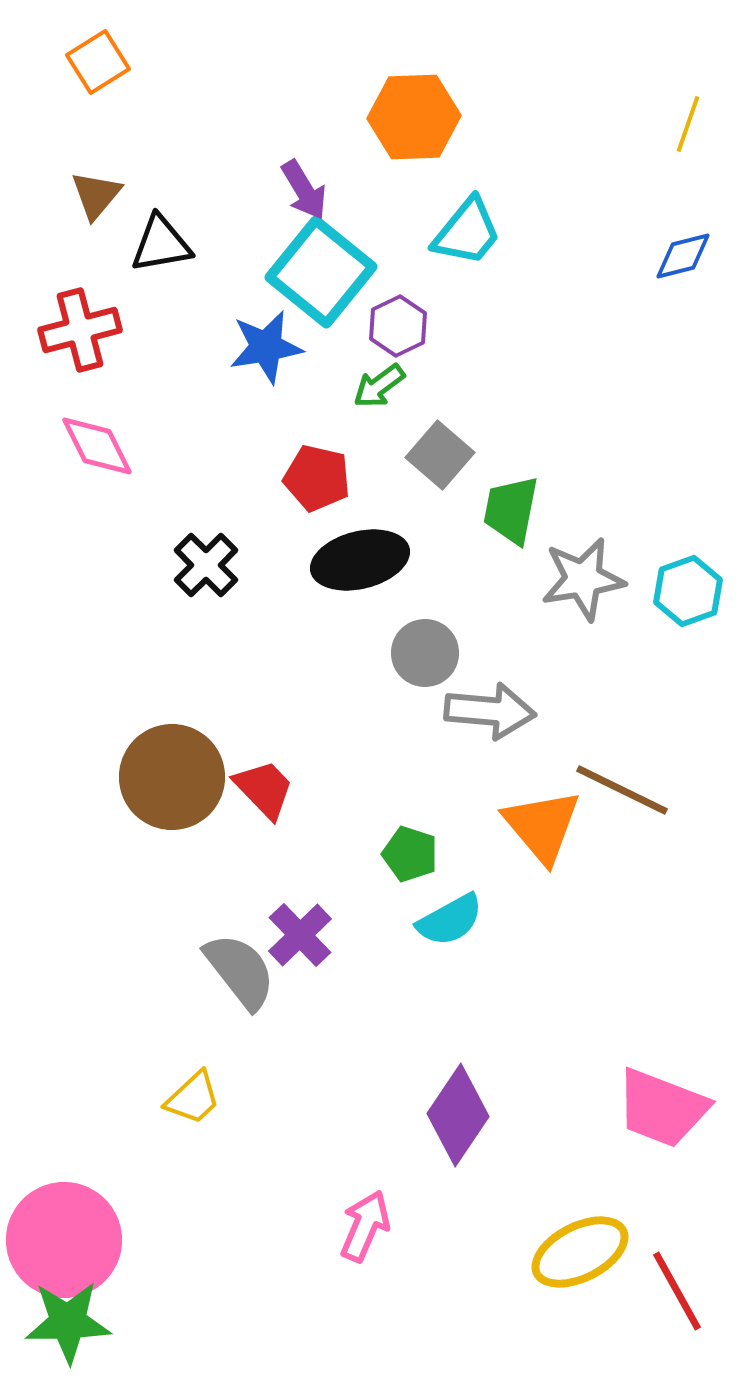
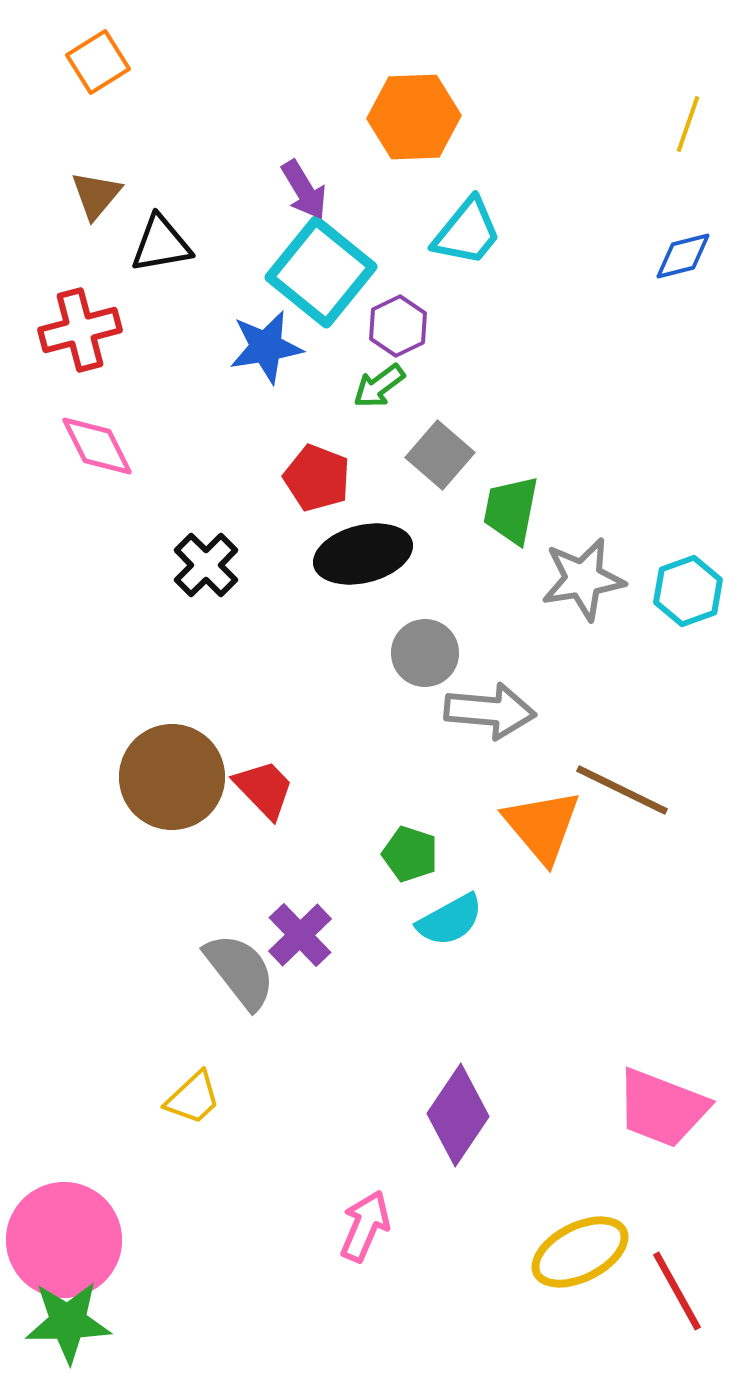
red pentagon: rotated 8 degrees clockwise
black ellipse: moved 3 px right, 6 px up
